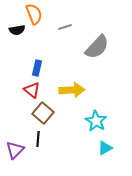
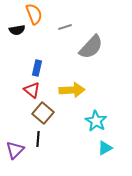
gray semicircle: moved 6 px left
